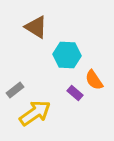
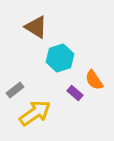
cyan hexagon: moved 7 px left, 3 px down; rotated 20 degrees counterclockwise
